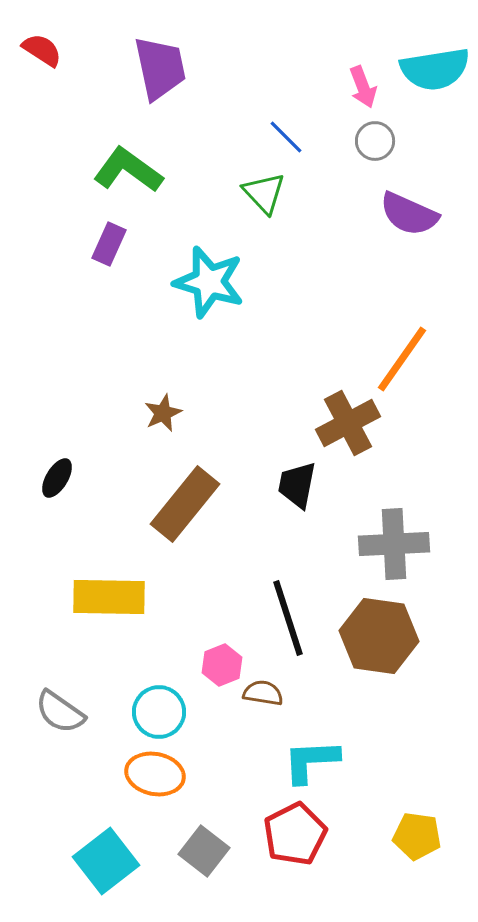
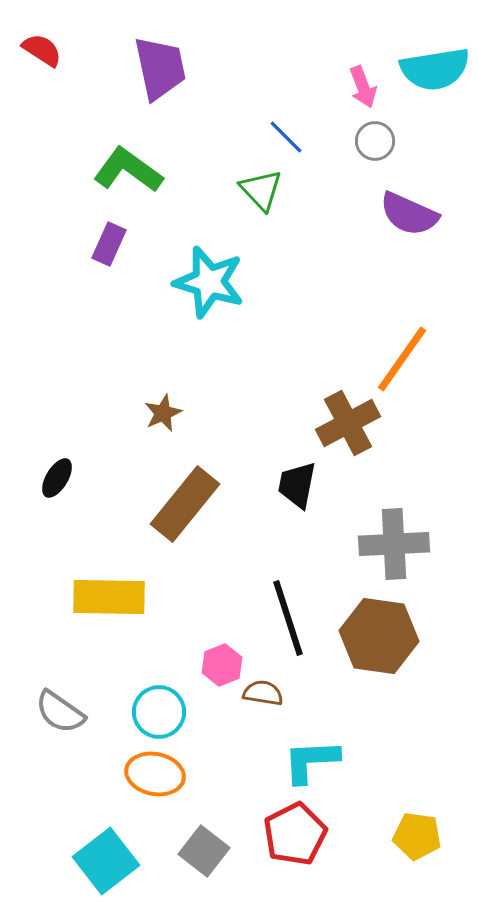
green triangle: moved 3 px left, 3 px up
